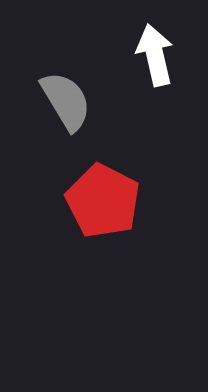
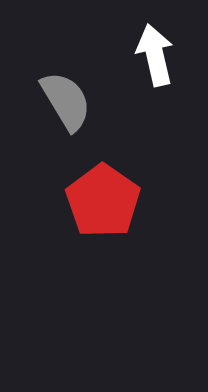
red pentagon: rotated 8 degrees clockwise
